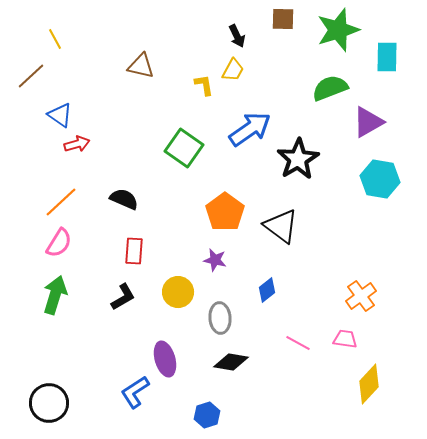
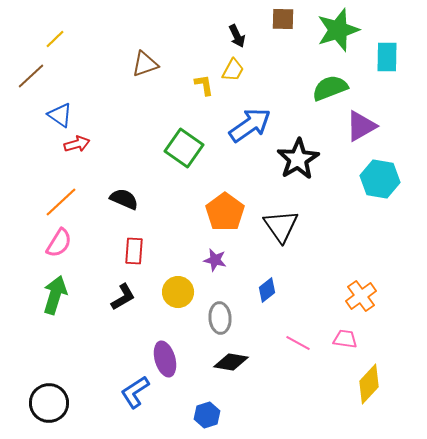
yellow line: rotated 75 degrees clockwise
brown triangle: moved 4 px right, 2 px up; rotated 32 degrees counterclockwise
purple triangle: moved 7 px left, 4 px down
blue arrow: moved 4 px up
black triangle: rotated 18 degrees clockwise
